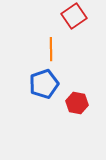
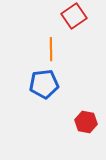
blue pentagon: rotated 12 degrees clockwise
red hexagon: moved 9 px right, 19 px down
